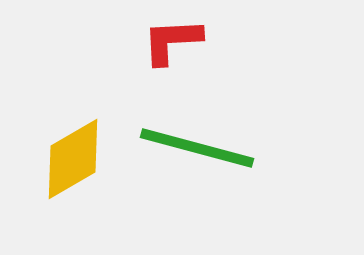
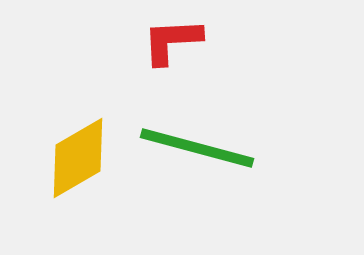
yellow diamond: moved 5 px right, 1 px up
